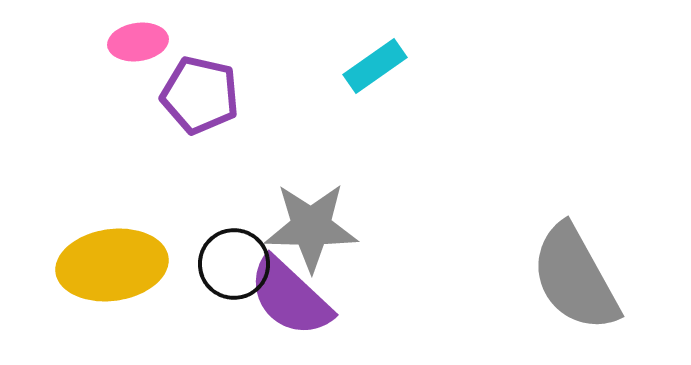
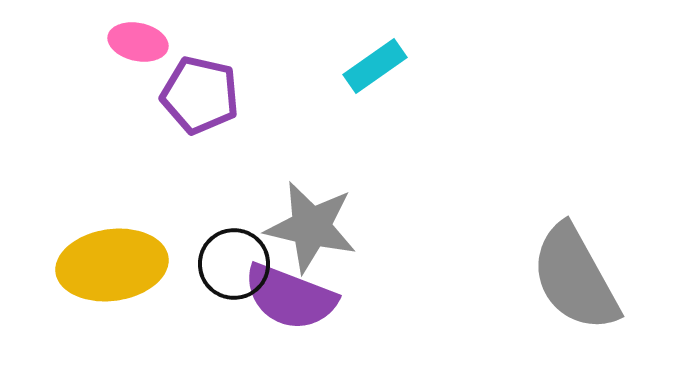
pink ellipse: rotated 20 degrees clockwise
gray star: rotated 12 degrees clockwise
purple semicircle: rotated 22 degrees counterclockwise
